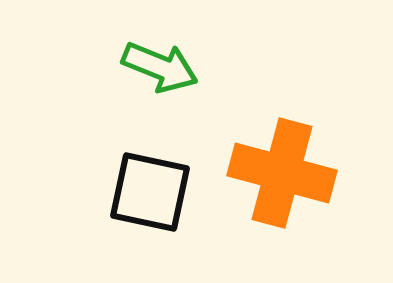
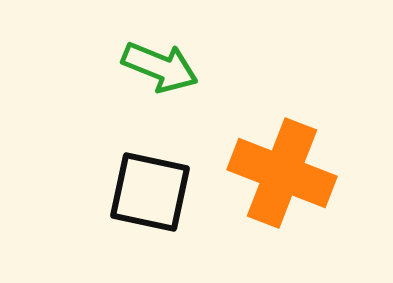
orange cross: rotated 6 degrees clockwise
